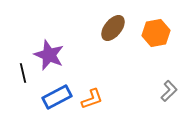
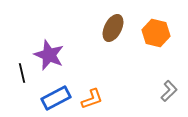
brown ellipse: rotated 12 degrees counterclockwise
orange hexagon: rotated 24 degrees clockwise
black line: moved 1 px left
blue rectangle: moved 1 px left, 1 px down
